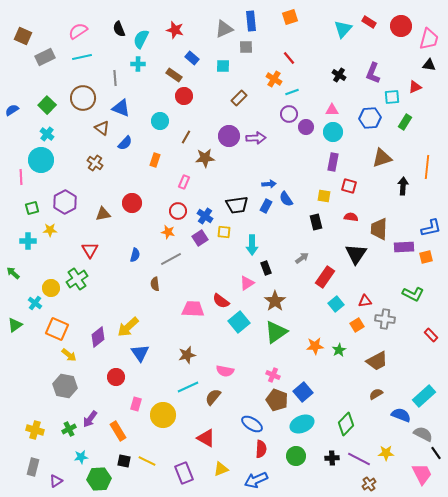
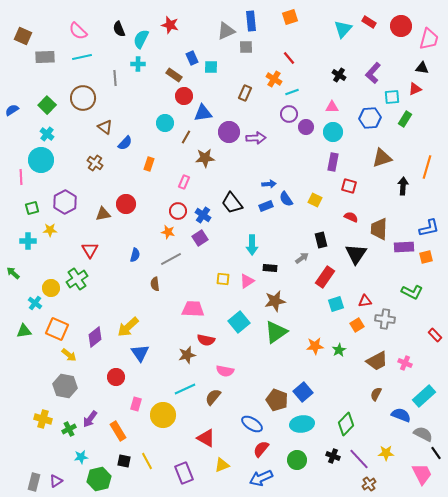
gray triangle at (224, 29): moved 2 px right, 2 px down
red star at (175, 30): moved 5 px left, 5 px up
pink semicircle at (78, 31): rotated 102 degrees counterclockwise
gray rectangle at (45, 57): rotated 24 degrees clockwise
blue rectangle at (192, 58): rotated 24 degrees clockwise
black triangle at (429, 65): moved 7 px left, 3 px down
cyan square at (223, 66): moved 12 px left, 1 px down
purple L-shape at (373, 73): rotated 20 degrees clockwise
red triangle at (415, 87): moved 2 px down
brown rectangle at (239, 98): moved 6 px right, 5 px up; rotated 21 degrees counterclockwise
blue triangle at (121, 108): moved 82 px right, 5 px down; rotated 30 degrees counterclockwise
pink triangle at (332, 110): moved 3 px up
cyan circle at (160, 121): moved 5 px right, 2 px down
green rectangle at (405, 122): moved 3 px up
brown triangle at (102, 128): moved 3 px right, 1 px up
purple circle at (229, 136): moved 4 px up
orange rectangle at (155, 160): moved 6 px left, 4 px down
orange line at (427, 167): rotated 10 degrees clockwise
yellow square at (324, 196): moved 9 px left, 4 px down; rotated 16 degrees clockwise
red circle at (132, 203): moved 6 px left, 1 px down
black trapezoid at (237, 205): moved 5 px left, 2 px up; rotated 60 degrees clockwise
blue rectangle at (266, 206): rotated 40 degrees clockwise
blue cross at (205, 216): moved 2 px left, 1 px up
red semicircle at (351, 217): rotated 16 degrees clockwise
black rectangle at (316, 222): moved 5 px right, 18 px down
blue L-shape at (431, 228): moved 2 px left
yellow square at (224, 232): moved 1 px left, 47 px down
black rectangle at (266, 268): moved 4 px right; rotated 64 degrees counterclockwise
pink triangle at (247, 283): moved 2 px up
green L-shape at (413, 294): moved 1 px left, 2 px up
red semicircle at (221, 301): moved 15 px left, 39 px down; rotated 24 degrees counterclockwise
brown star at (275, 301): rotated 25 degrees clockwise
cyan square at (336, 304): rotated 21 degrees clockwise
green triangle at (15, 325): moved 9 px right, 6 px down; rotated 28 degrees clockwise
red rectangle at (431, 335): moved 4 px right
purple diamond at (98, 337): moved 3 px left
pink cross at (273, 375): moved 132 px right, 12 px up
cyan line at (188, 387): moved 3 px left, 2 px down
brown semicircle at (376, 394): rotated 32 degrees counterclockwise
cyan ellipse at (302, 424): rotated 15 degrees clockwise
yellow cross at (35, 430): moved 8 px right, 11 px up
red semicircle at (261, 449): rotated 144 degrees counterclockwise
green circle at (296, 456): moved 1 px right, 4 px down
black cross at (332, 458): moved 1 px right, 2 px up; rotated 24 degrees clockwise
purple line at (359, 459): rotated 20 degrees clockwise
yellow line at (147, 461): rotated 36 degrees clockwise
gray rectangle at (33, 467): moved 1 px right, 15 px down
yellow triangle at (221, 469): moved 1 px right, 4 px up
green hexagon at (99, 479): rotated 10 degrees counterclockwise
blue arrow at (256, 480): moved 5 px right, 2 px up
